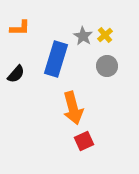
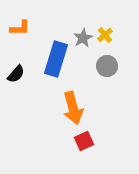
gray star: moved 2 px down; rotated 12 degrees clockwise
